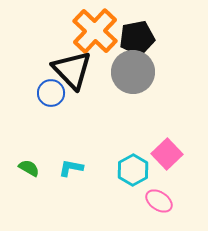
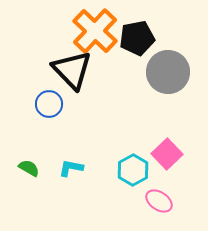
gray circle: moved 35 px right
blue circle: moved 2 px left, 11 px down
